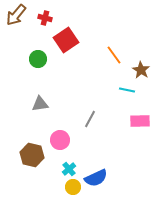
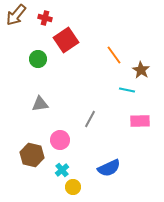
cyan cross: moved 7 px left, 1 px down
blue semicircle: moved 13 px right, 10 px up
